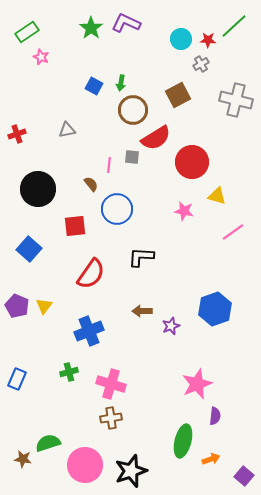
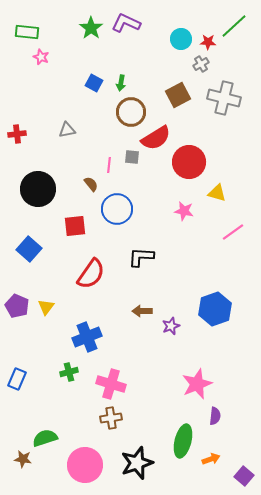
green rectangle at (27, 32): rotated 40 degrees clockwise
red star at (208, 40): moved 2 px down
blue square at (94, 86): moved 3 px up
gray cross at (236, 100): moved 12 px left, 2 px up
brown circle at (133, 110): moved 2 px left, 2 px down
red cross at (17, 134): rotated 12 degrees clockwise
red circle at (192, 162): moved 3 px left
yellow triangle at (217, 196): moved 3 px up
yellow triangle at (44, 306): moved 2 px right, 1 px down
blue cross at (89, 331): moved 2 px left, 6 px down
green semicircle at (48, 443): moved 3 px left, 5 px up
black star at (131, 471): moved 6 px right, 8 px up
